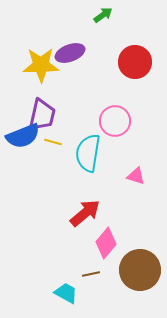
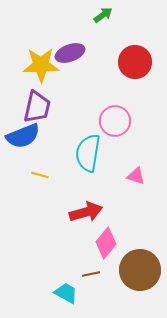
purple trapezoid: moved 5 px left, 8 px up
yellow line: moved 13 px left, 33 px down
red arrow: moved 1 px right, 1 px up; rotated 24 degrees clockwise
